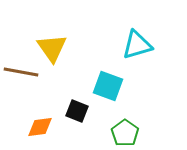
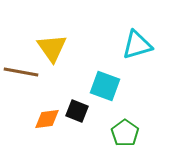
cyan square: moved 3 px left
orange diamond: moved 7 px right, 8 px up
